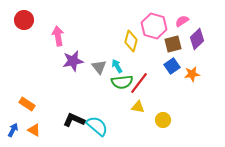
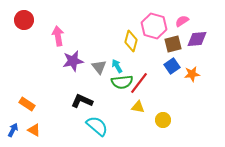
purple diamond: rotated 40 degrees clockwise
black L-shape: moved 8 px right, 19 px up
